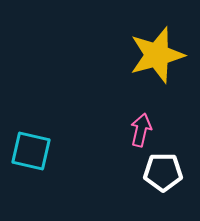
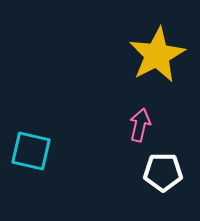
yellow star: rotated 12 degrees counterclockwise
pink arrow: moved 1 px left, 5 px up
